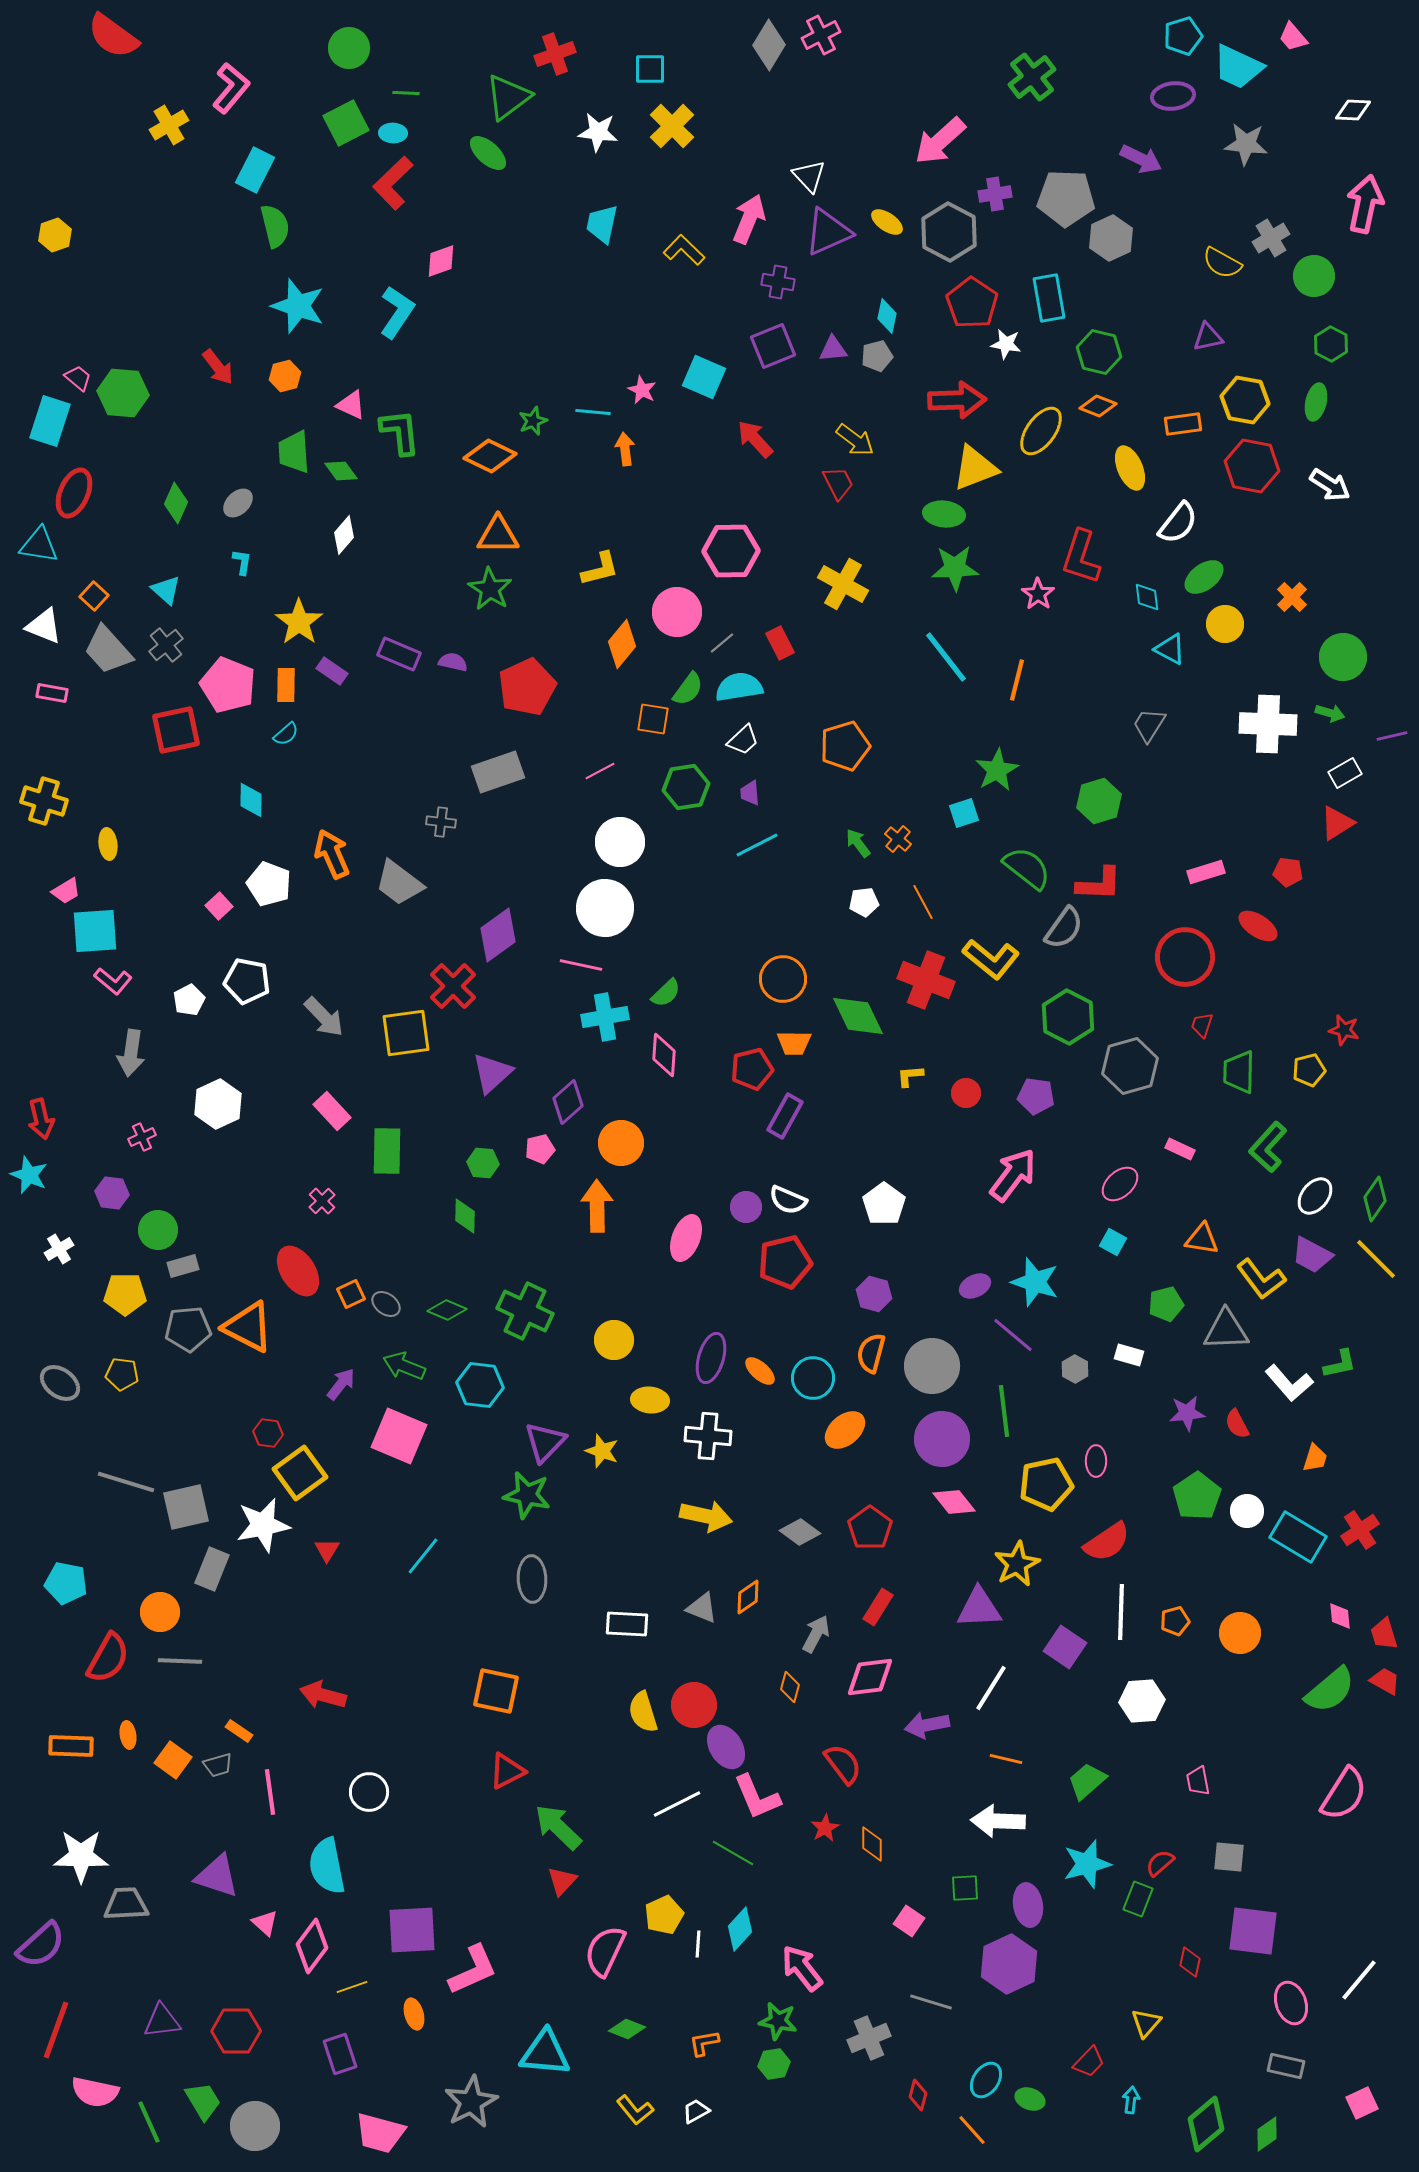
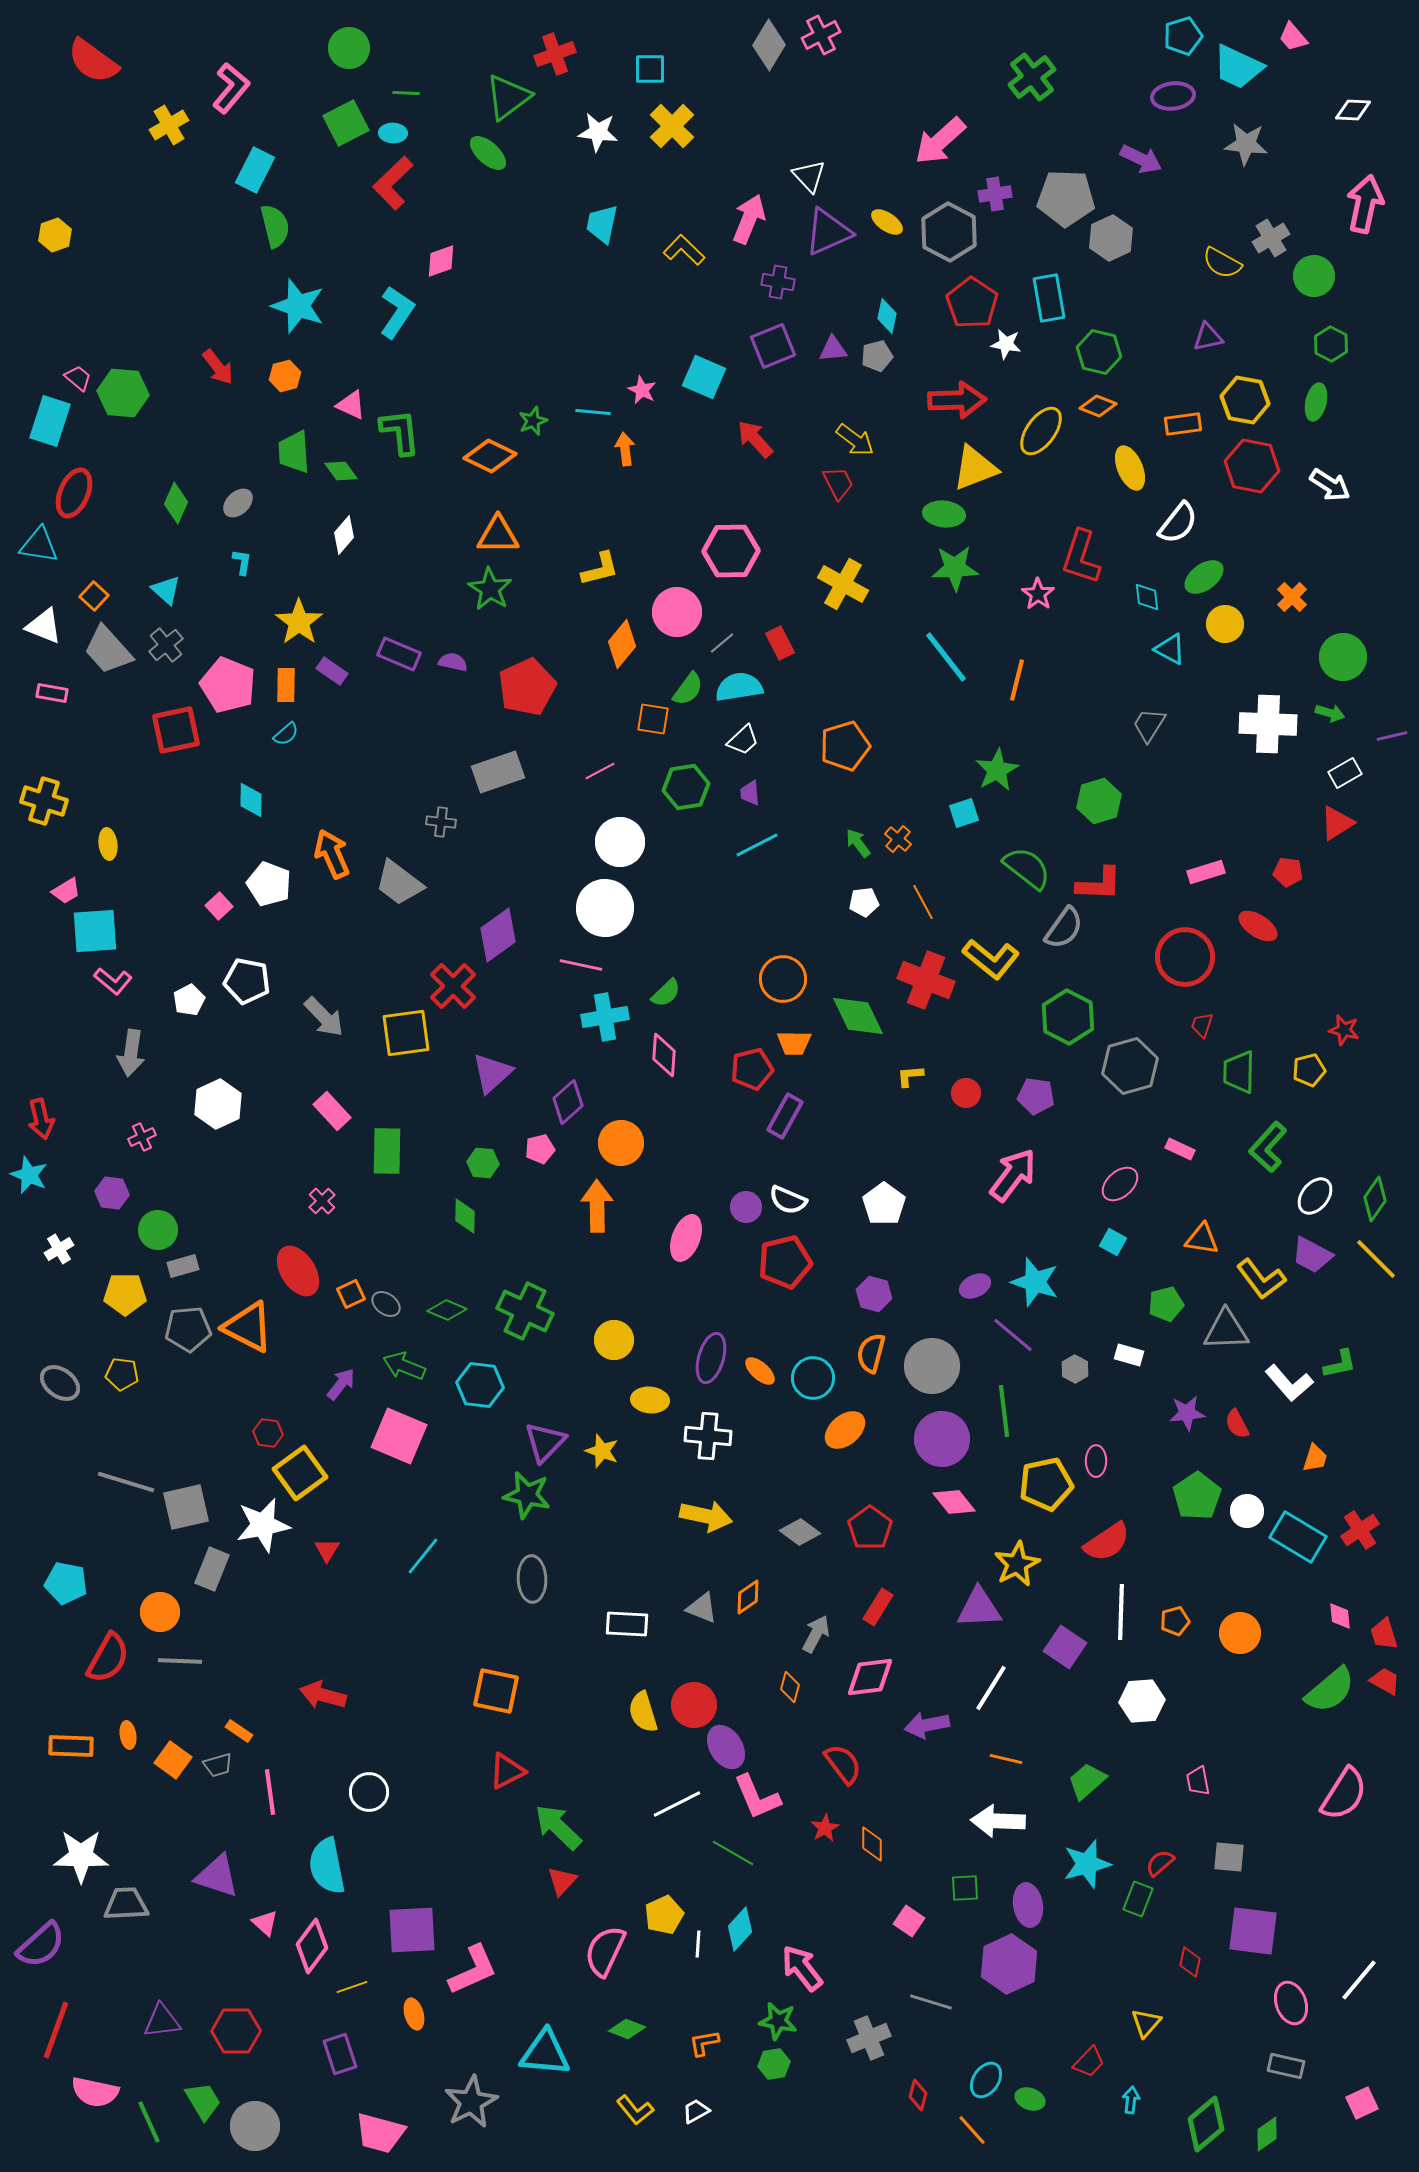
red semicircle at (113, 36): moved 20 px left, 25 px down
